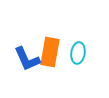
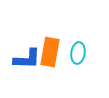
blue L-shape: rotated 64 degrees counterclockwise
